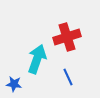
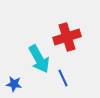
cyan arrow: moved 2 px right; rotated 132 degrees clockwise
blue line: moved 5 px left, 1 px down
